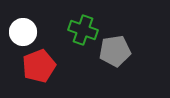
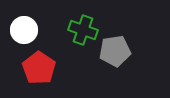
white circle: moved 1 px right, 2 px up
red pentagon: moved 2 px down; rotated 16 degrees counterclockwise
